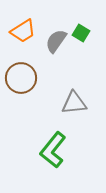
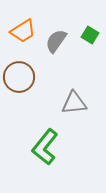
green square: moved 9 px right, 2 px down
brown circle: moved 2 px left, 1 px up
green L-shape: moved 8 px left, 3 px up
